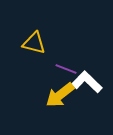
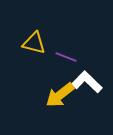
purple line: moved 12 px up
